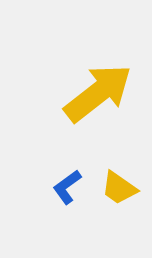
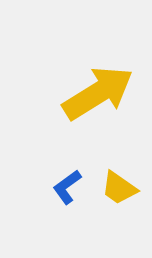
yellow arrow: rotated 6 degrees clockwise
